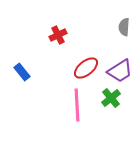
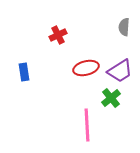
red ellipse: rotated 25 degrees clockwise
blue rectangle: moved 2 px right; rotated 30 degrees clockwise
pink line: moved 10 px right, 20 px down
